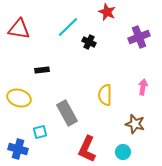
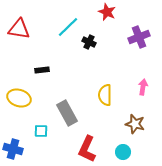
cyan square: moved 1 px right, 1 px up; rotated 16 degrees clockwise
blue cross: moved 5 px left
